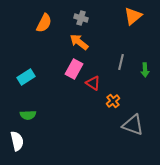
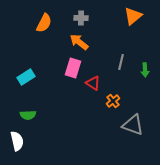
gray cross: rotated 16 degrees counterclockwise
pink rectangle: moved 1 px left, 1 px up; rotated 12 degrees counterclockwise
